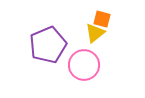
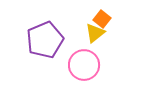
orange square: rotated 24 degrees clockwise
purple pentagon: moved 3 px left, 5 px up
